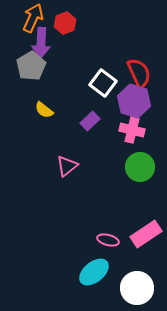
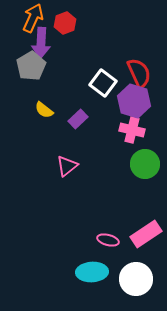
purple rectangle: moved 12 px left, 2 px up
green circle: moved 5 px right, 3 px up
cyan ellipse: moved 2 px left; rotated 36 degrees clockwise
white circle: moved 1 px left, 9 px up
